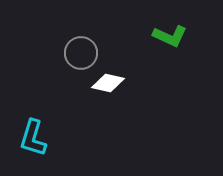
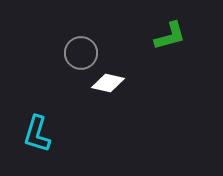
green L-shape: rotated 40 degrees counterclockwise
cyan L-shape: moved 4 px right, 4 px up
